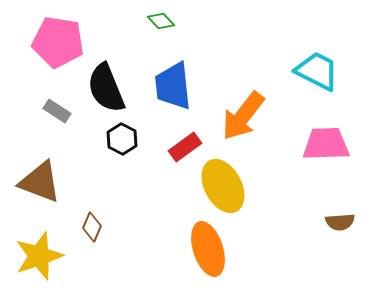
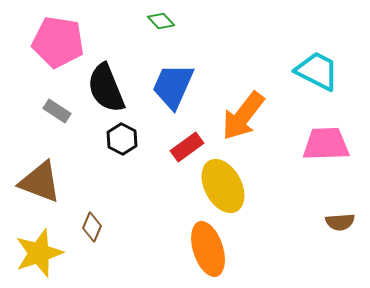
blue trapezoid: rotated 30 degrees clockwise
red rectangle: moved 2 px right
yellow star: moved 3 px up
